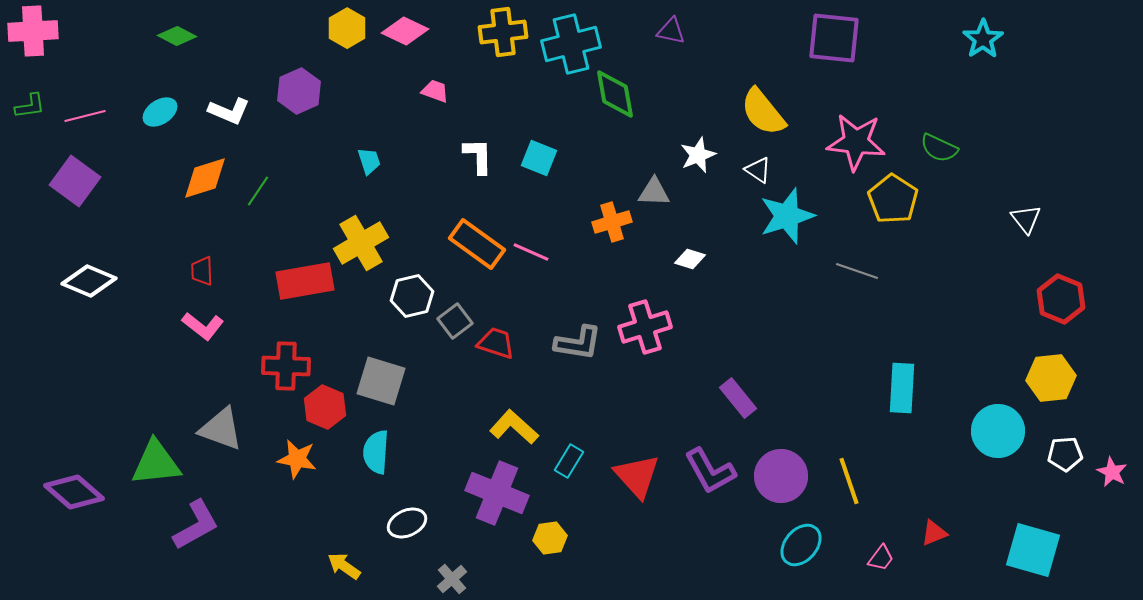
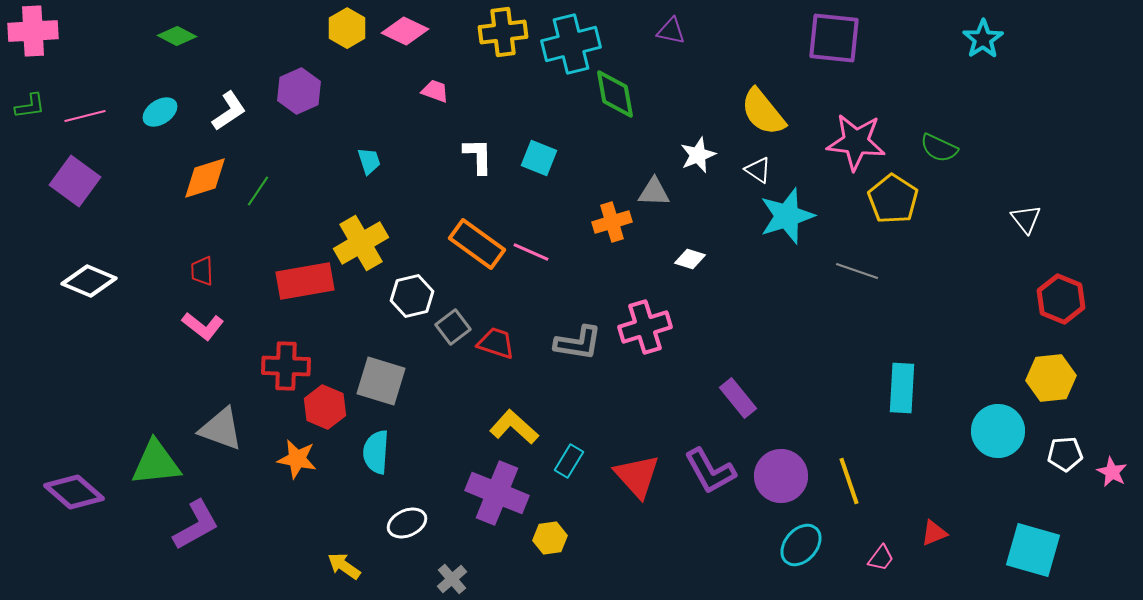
white L-shape at (229, 111): rotated 57 degrees counterclockwise
gray square at (455, 321): moved 2 px left, 6 px down
